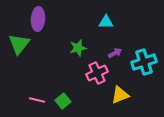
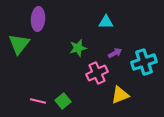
pink line: moved 1 px right, 1 px down
